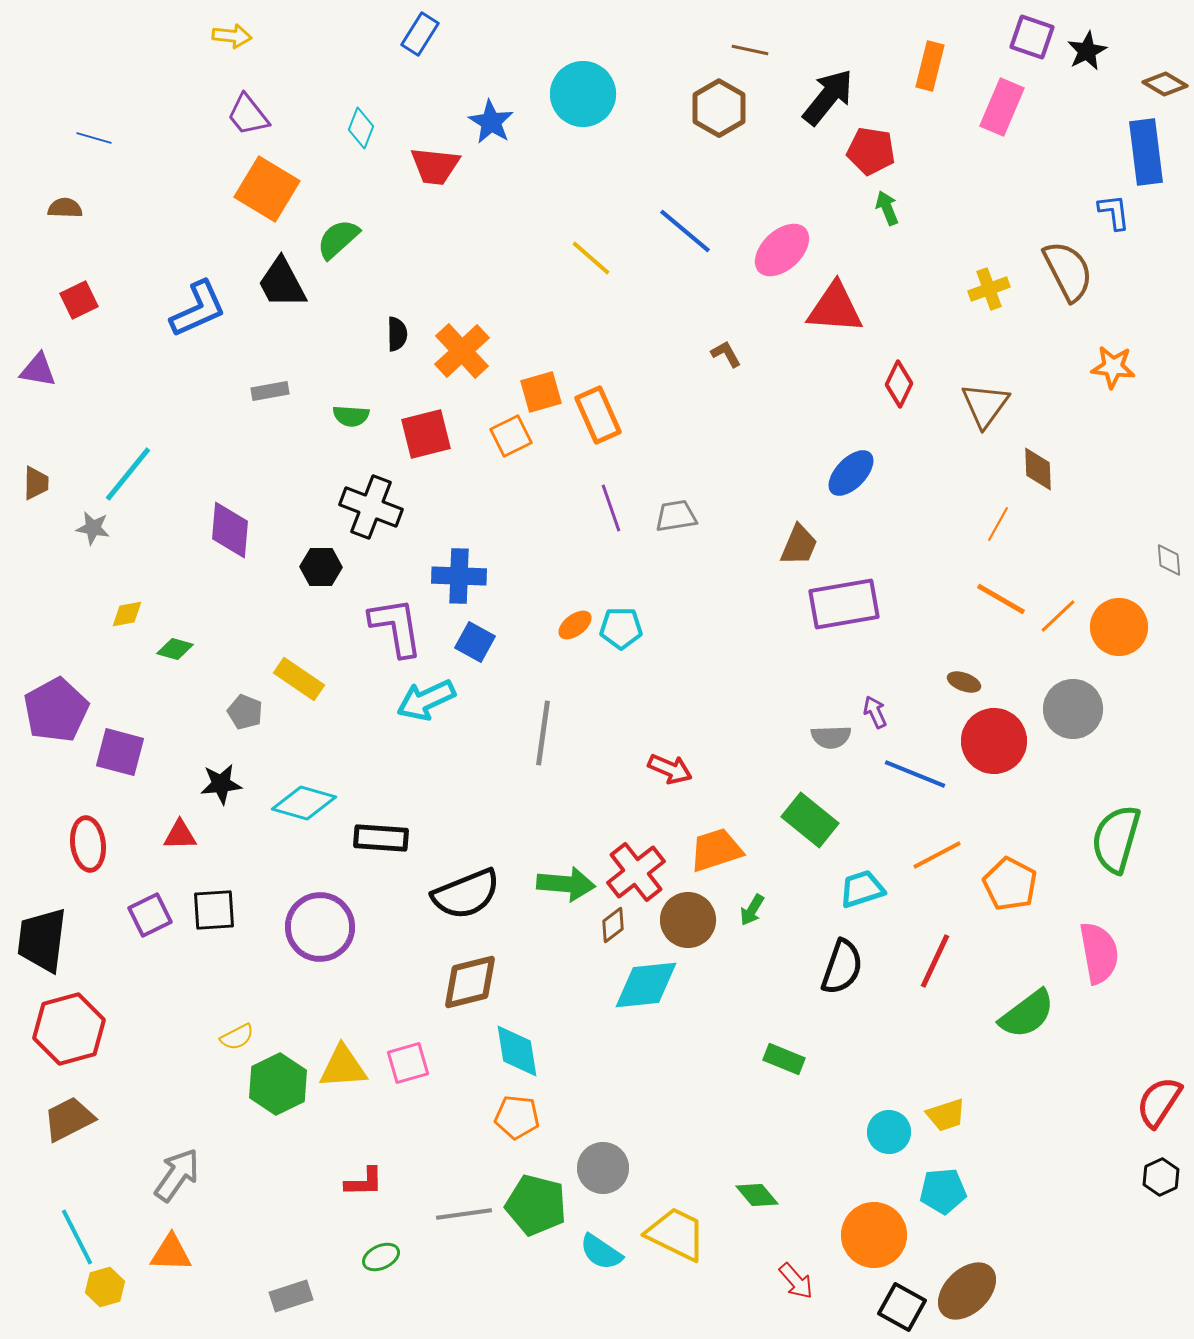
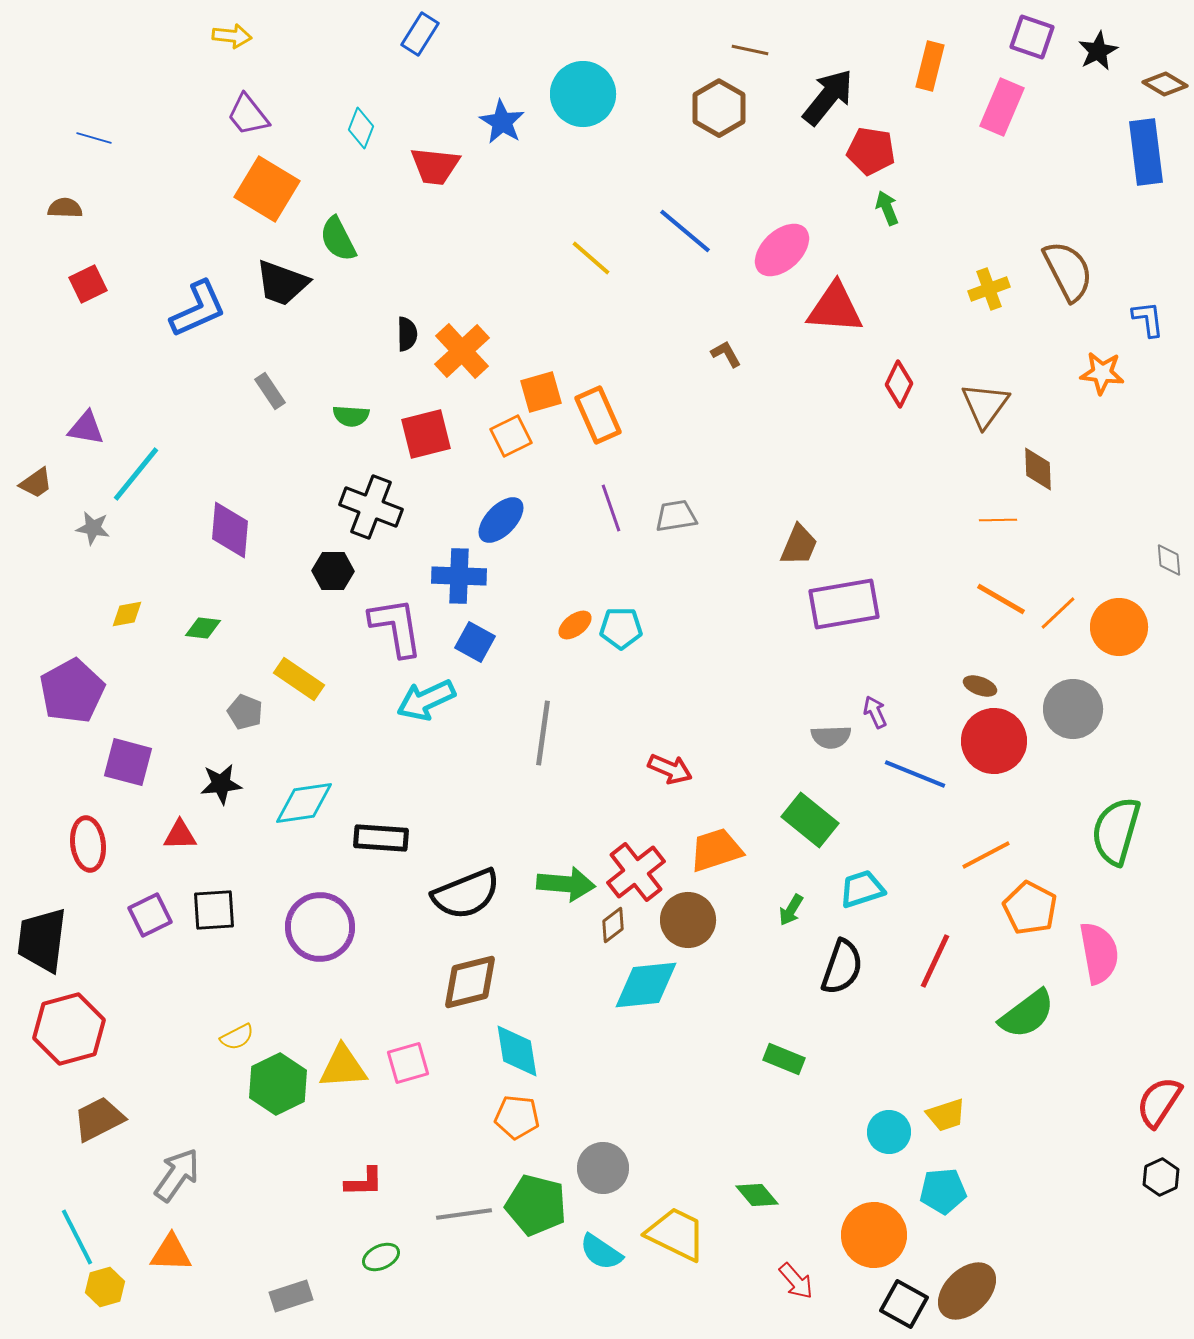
black star at (1087, 51): moved 11 px right
blue star at (491, 122): moved 11 px right
blue L-shape at (1114, 212): moved 34 px right, 107 px down
green semicircle at (338, 239): rotated 75 degrees counterclockwise
black trapezoid at (282, 283): rotated 42 degrees counterclockwise
red square at (79, 300): moved 9 px right, 16 px up
black semicircle at (397, 334): moved 10 px right
orange star at (1113, 367): moved 11 px left, 6 px down
purple triangle at (38, 370): moved 48 px right, 58 px down
gray rectangle at (270, 391): rotated 66 degrees clockwise
blue ellipse at (851, 473): moved 350 px left, 47 px down
cyan line at (128, 474): moved 8 px right
brown trapezoid at (36, 483): rotated 54 degrees clockwise
orange line at (998, 524): moved 4 px up; rotated 60 degrees clockwise
black hexagon at (321, 567): moved 12 px right, 4 px down
orange line at (1058, 616): moved 3 px up
green diamond at (175, 649): moved 28 px right, 21 px up; rotated 9 degrees counterclockwise
brown ellipse at (964, 682): moved 16 px right, 4 px down
purple pentagon at (56, 710): moved 16 px right, 19 px up
purple square at (120, 752): moved 8 px right, 10 px down
cyan diamond at (304, 803): rotated 24 degrees counterclockwise
green semicircle at (1116, 839): moved 8 px up
orange line at (937, 855): moved 49 px right
orange pentagon at (1010, 884): moved 20 px right, 24 px down
green arrow at (752, 910): moved 39 px right
brown trapezoid at (69, 1119): moved 30 px right
black square at (902, 1307): moved 2 px right, 3 px up
